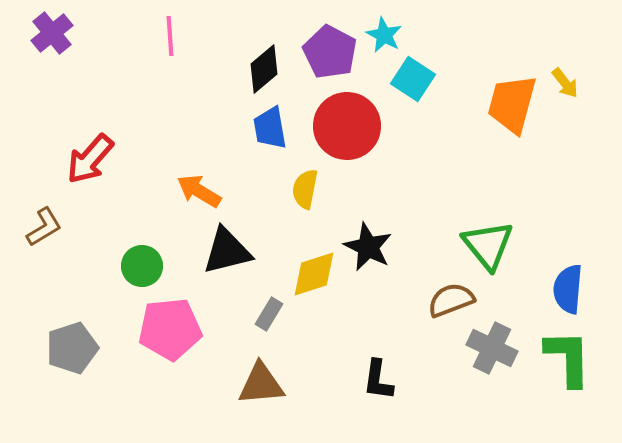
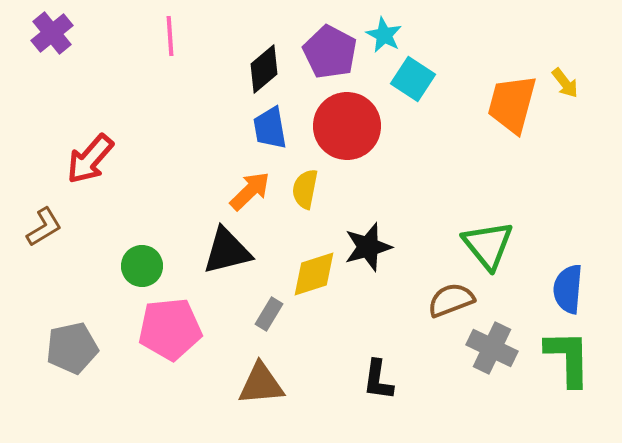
orange arrow: moved 51 px right; rotated 105 degrees clockwise
black star: rotated 30 degrees clockwise
gray pentagon: rotated 6 degrees clockwise
